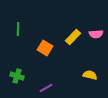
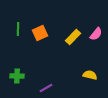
pink semicircle: rotated 48 degrees counterclockwise
orange square: moved 5 px left, 15 px up; rotated 35 degrees clockwise
green cross: rotated 16 degrees counterclockwise
